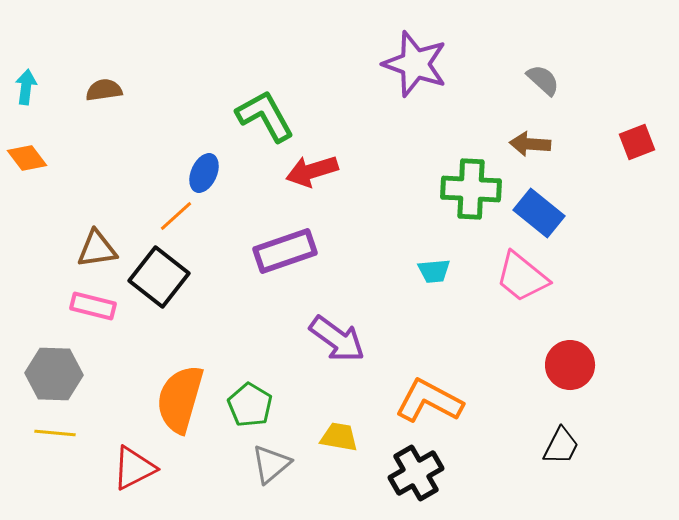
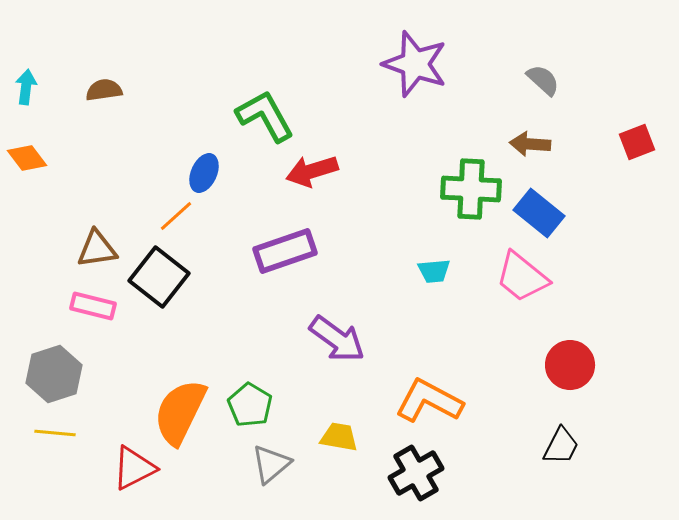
gray hexagon: rotated 20 degrees counterclockwise
orange semicircle: moved 13 px down; rotated 10 degrees clockwise
